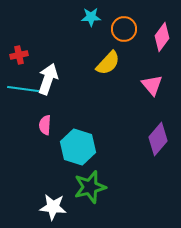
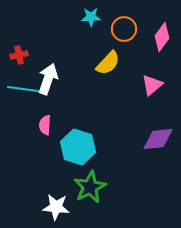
pink triangle: rotated 30 degrees clockwise
purple diamond: rotated 44 degrees clockwise
green star: rotated 12 degrees counterclockwise
white star: moved 3 px right
